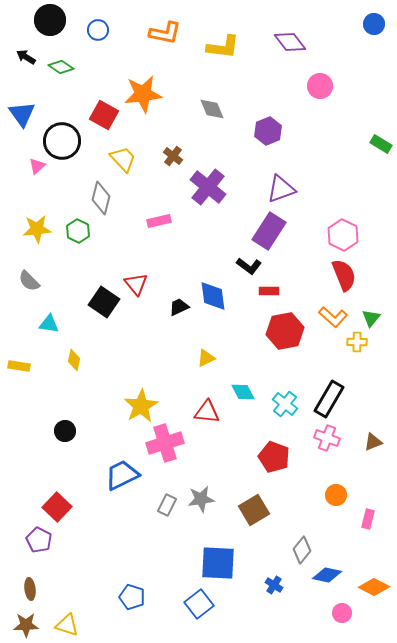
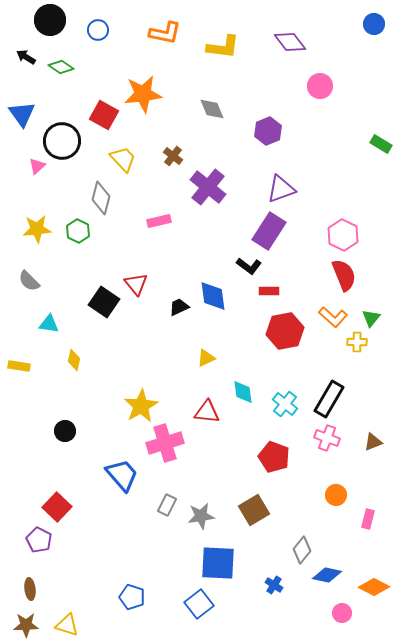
cyan diamond at (243, 392): rotated 20 degrees clockwise
blue trapezoid at (122, 475): rotated 75 degrees clockwise
gray star at (201, 499): moved 17 px down
